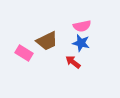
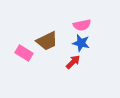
pink semicircle: moved 1 px up
red arrow: rotated 98 degrees clockwise
